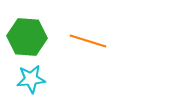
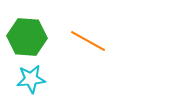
orange line: rotated 12 degrees clockwise
